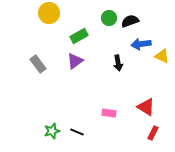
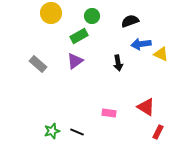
yellow circle: moved 2 px right
green circle: moved 17 px left, 2 px up
yellow triangle: moved 1 px left, 2 px up
gray rectangle: rotated 12 degrees counterclockwise
red rectangle: moved 5 px right, 1 px up
